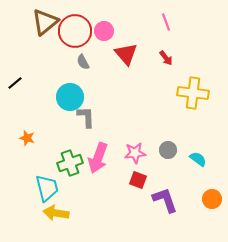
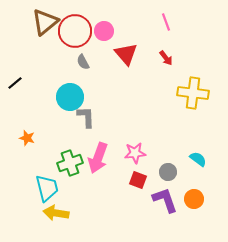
gray circle: moved 22 px down
orange circle: moved 18 px left
